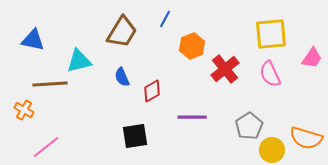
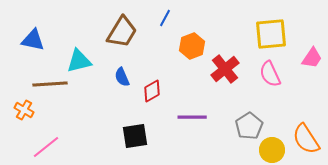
blue line: moved 1 px up
orange semicircle: moved 1 px down; rotated 40 degrees clockwise
